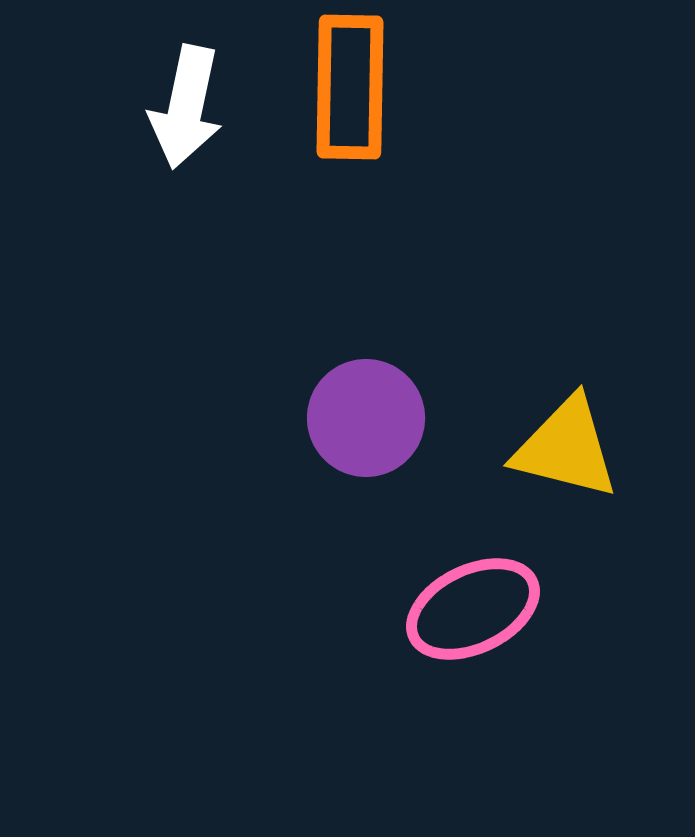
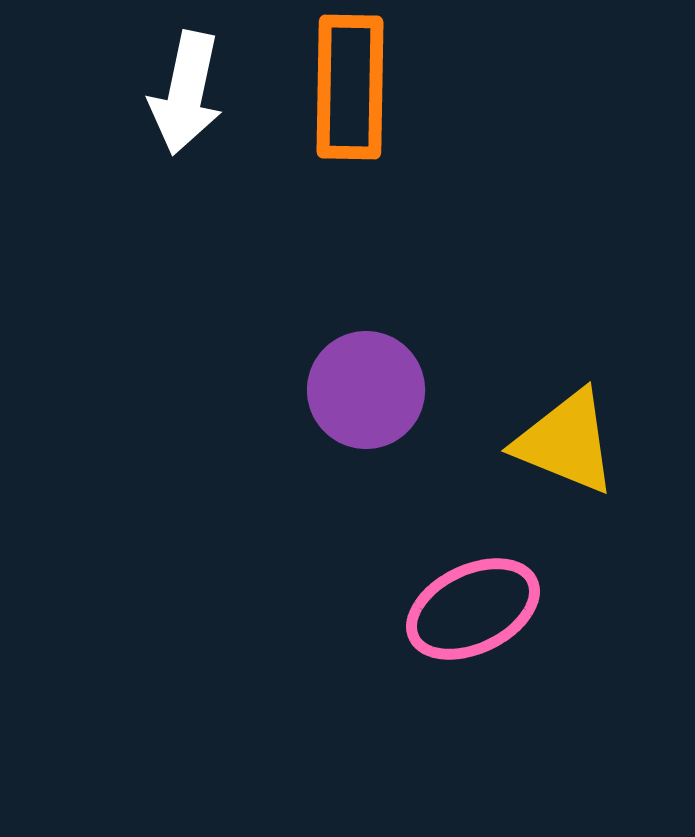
white arrow: moved 14 px up
purple circle: moved 28 px up
yellow triangle: moved 6 px up; rotated 8 degrees clockwise
